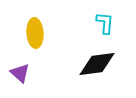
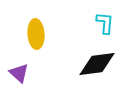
yellow ellipse: moved 1 px right, 1 px down
purple triangle: moved 1 px left
